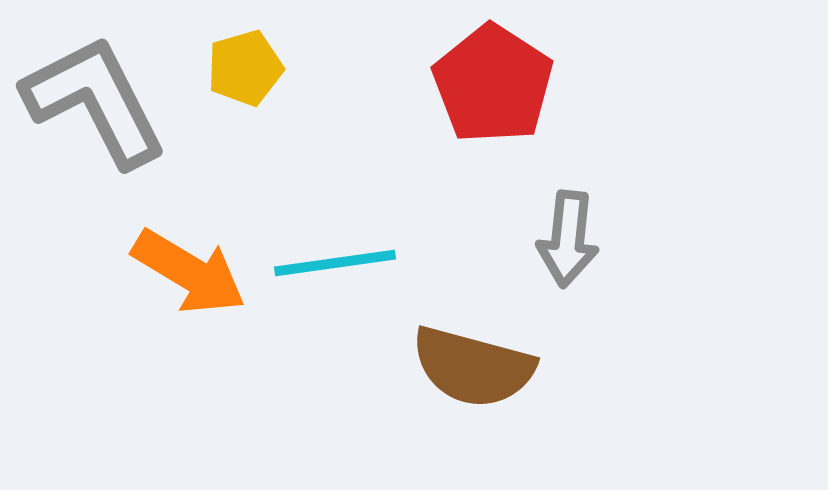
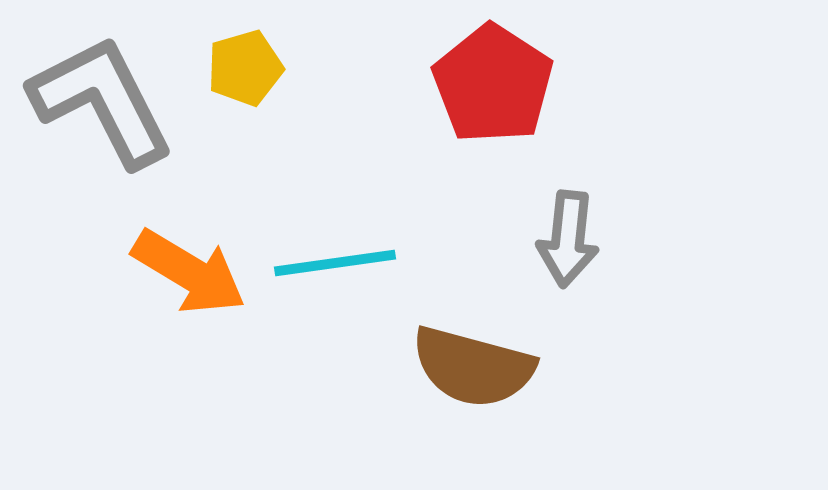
gray L-shape: moved 7 px right
